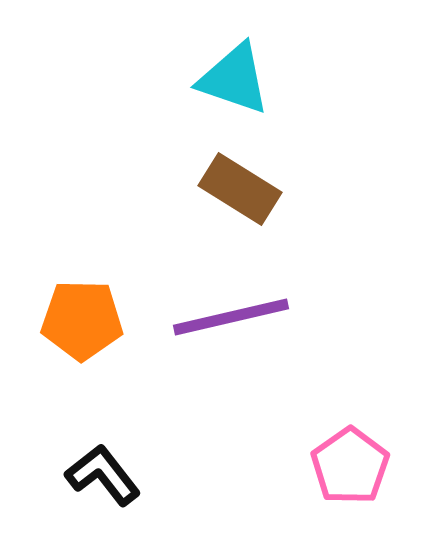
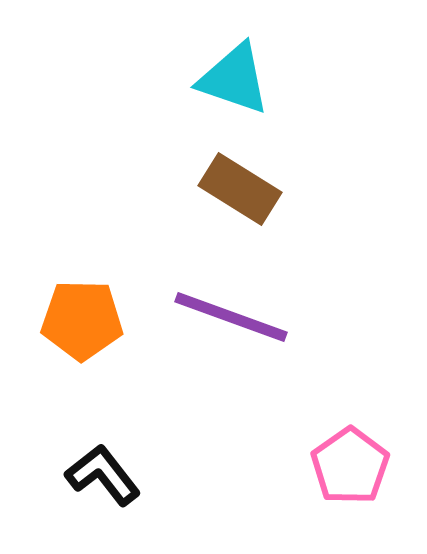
purple line: rotated 33 degrees clockwise
